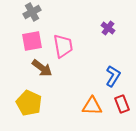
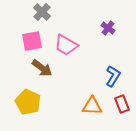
gray cross: moved 10 px right; rotated 18 degrees counterclockwise
pink trapezoid: moved 3 px right, 1 px up; rotated 130 degrees clockwise
yellow pentagon: moved 1 px left, 1 px up
